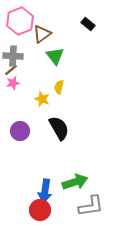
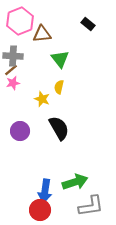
brown triangle: rotated 30 degrees clockwise
green triangle: moved 5 px right, 3 px down
